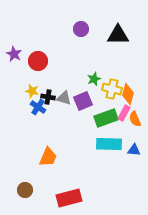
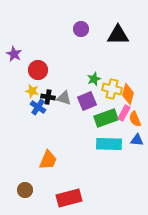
red circle: moved 9 px down
purple square: moved 4 px right
blue triangle: moved 3 px right, 10 px up
orange trapezoid: moved 3 px down
